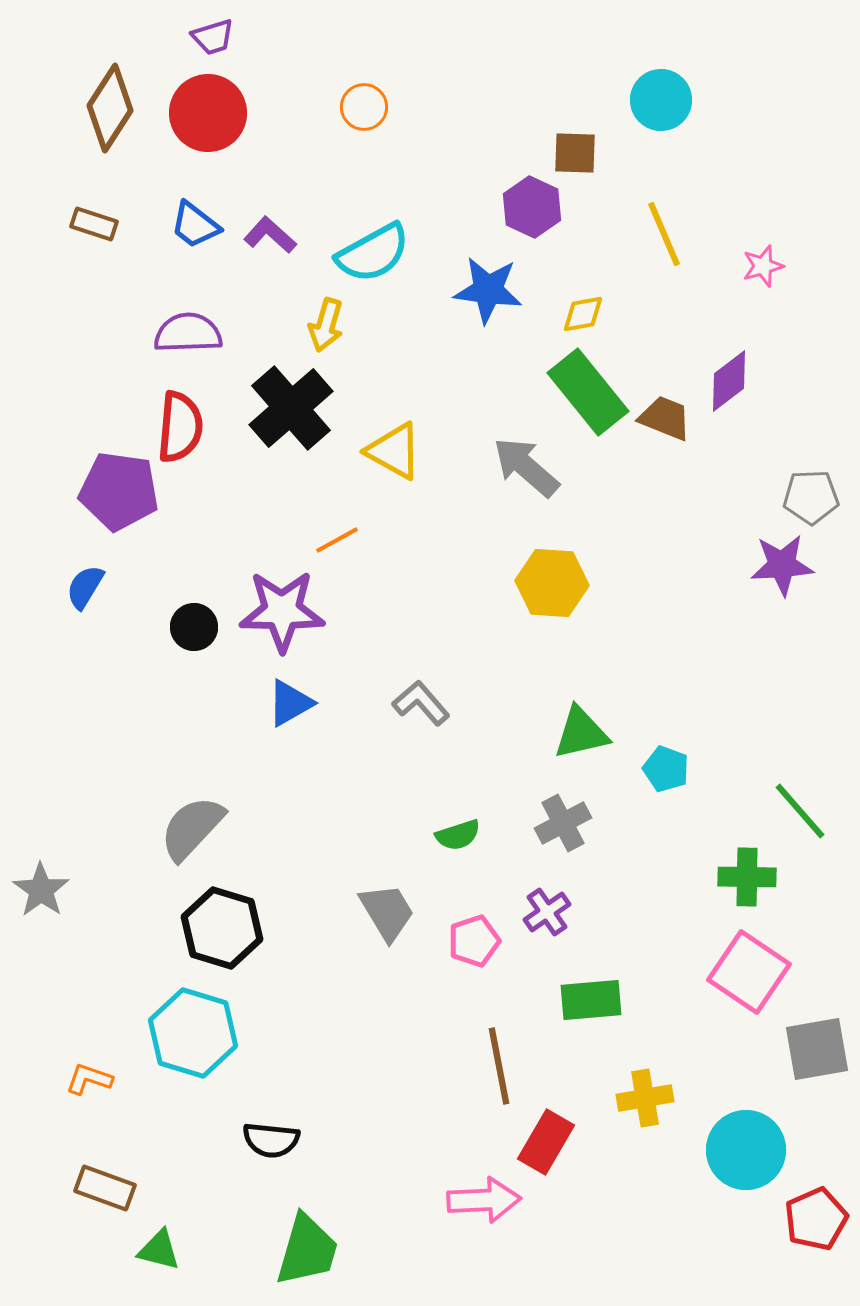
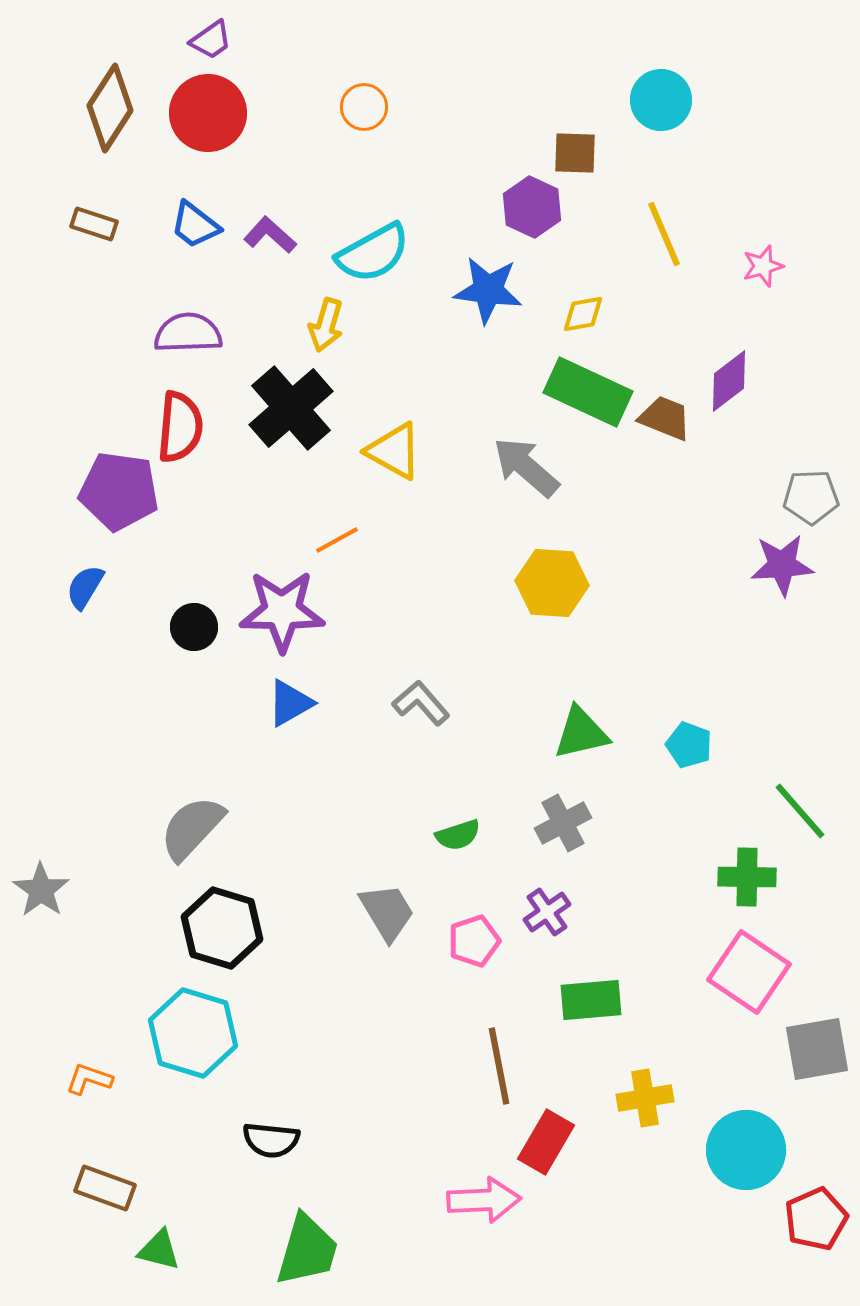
purple trapezoid at (213, 37): moved 2 px left, 3 px down; rotated 18 degrees counterclockwise
green rectangle at (588, 392): rotated 26 degrees counterclockwise
cyan pentagon at (666, 769): moved 23 px right, 24 px up
